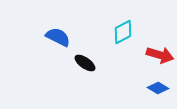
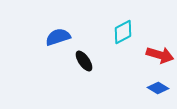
blue semicircle: rotated 45 degrees counterclockwise
black ellipse: moved 1 px left, 2 px up; rotated 20 degrees clockwise
